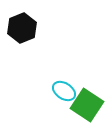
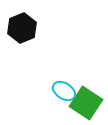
green square: moved 1 px left, 2 px up
